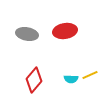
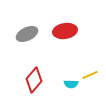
gray ellipse: rotated 35 degrees counterclockwise
cyan semicircle: moved 5 px down
